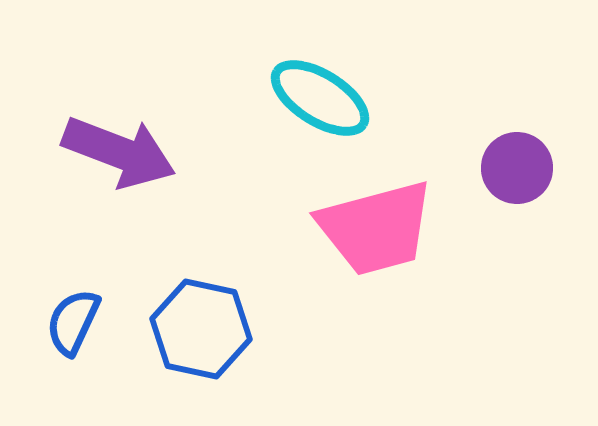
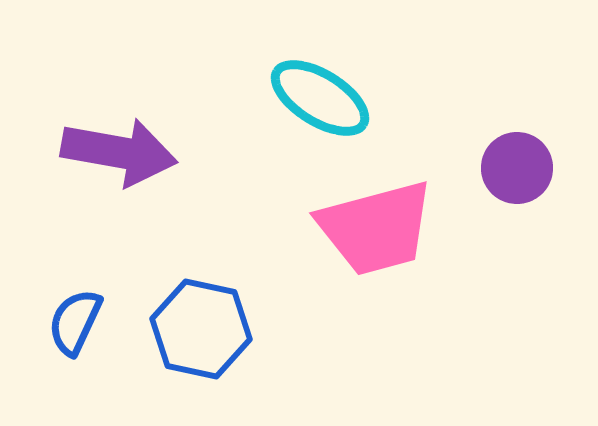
purple arrow: rotated 11 degrees counterclockwise
blue semicircle: moved 2 px right
